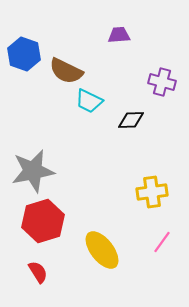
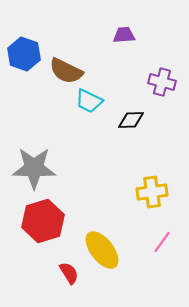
purple trapezoid: moved 5 px right
gray star: moved 1 px right, 3 px up; rotated 12 degrees clockwise
red semicircle: moved 31 px right, 1 px down
